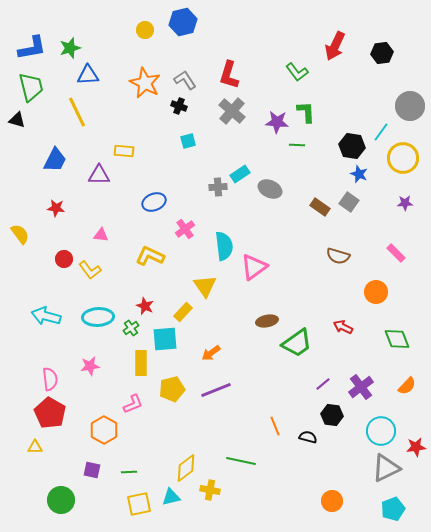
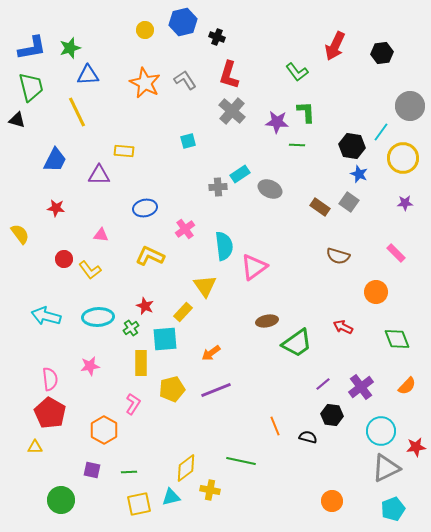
black cross at (179, 106): moved 38 px right, 69 px up
blue ellipse at (154, 202): moved 9 px left, 6 px down; rotated 10 degrees clockwise
pink L-shape at (133, 404): rotated 35 degrees counterclockwise
